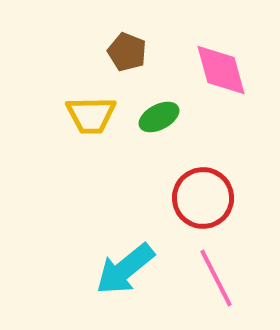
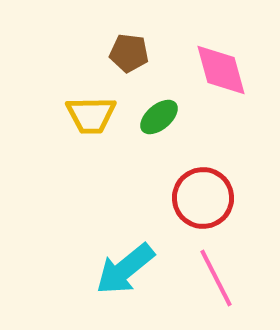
brown pentagon: moved 2 px right, 1 px down; rotated 15 degrees counterclockwise
green ellipse: rotated 12 degrees counterclockwise
